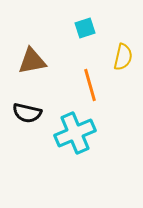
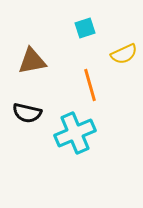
yellow semicircle: moved 1 px right, 3 px up; rotated 52 degrees clockwise
